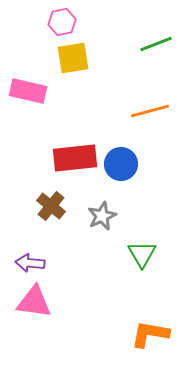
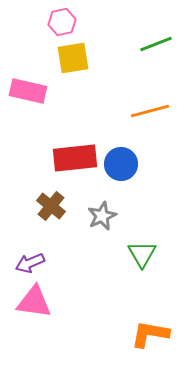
purple arrow: rotated 28 degrees counterclockwise
